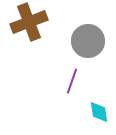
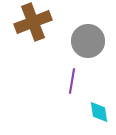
brown cross: moved 4 px right
purple line: rotated 10 degrees counterclockwise
